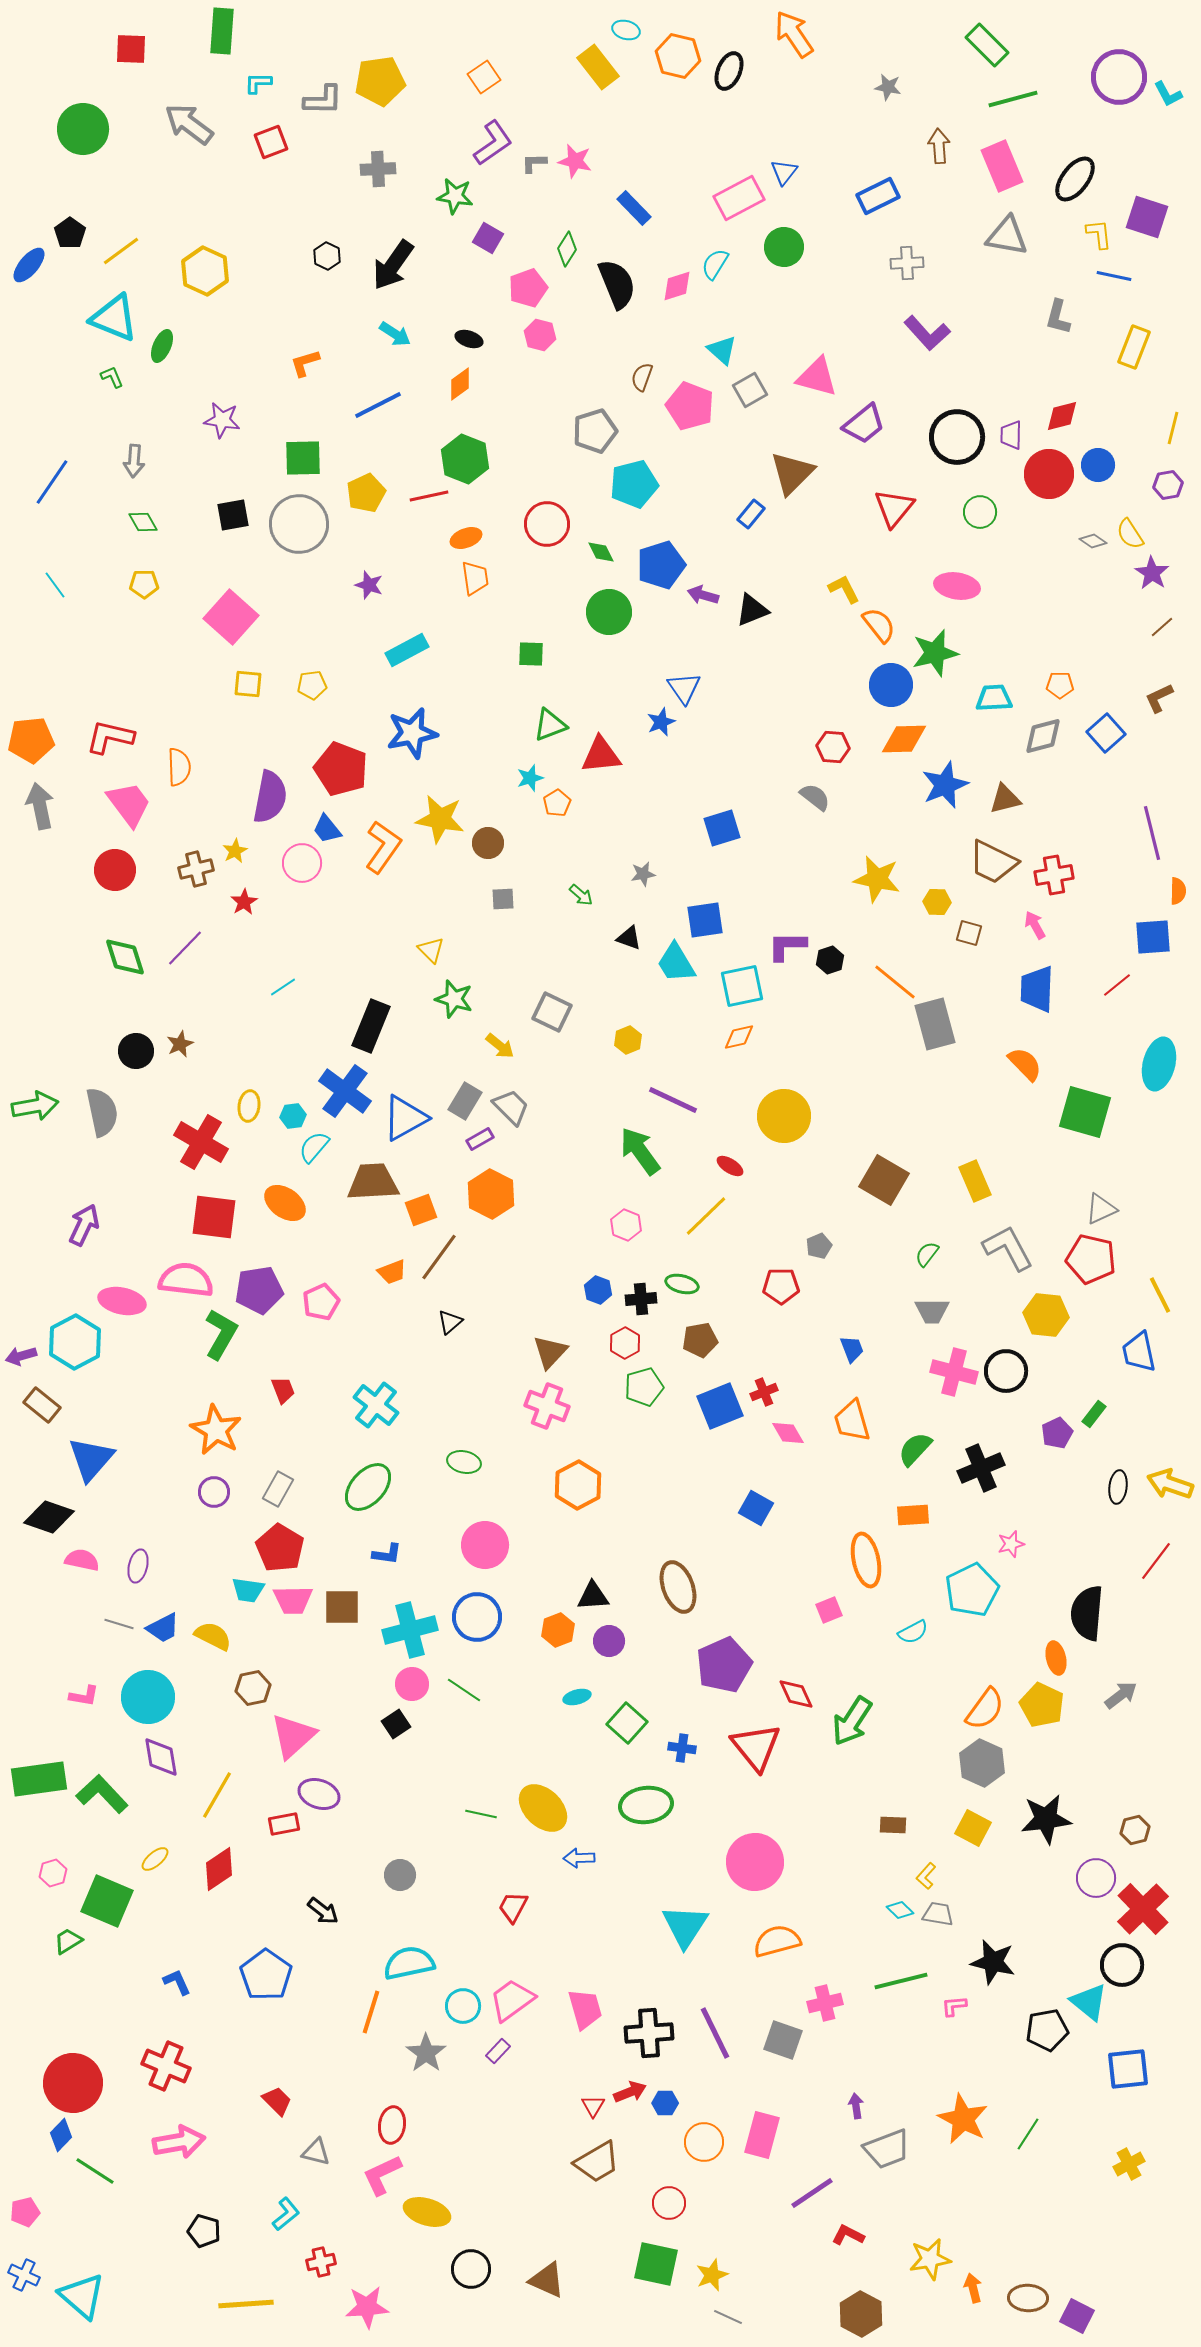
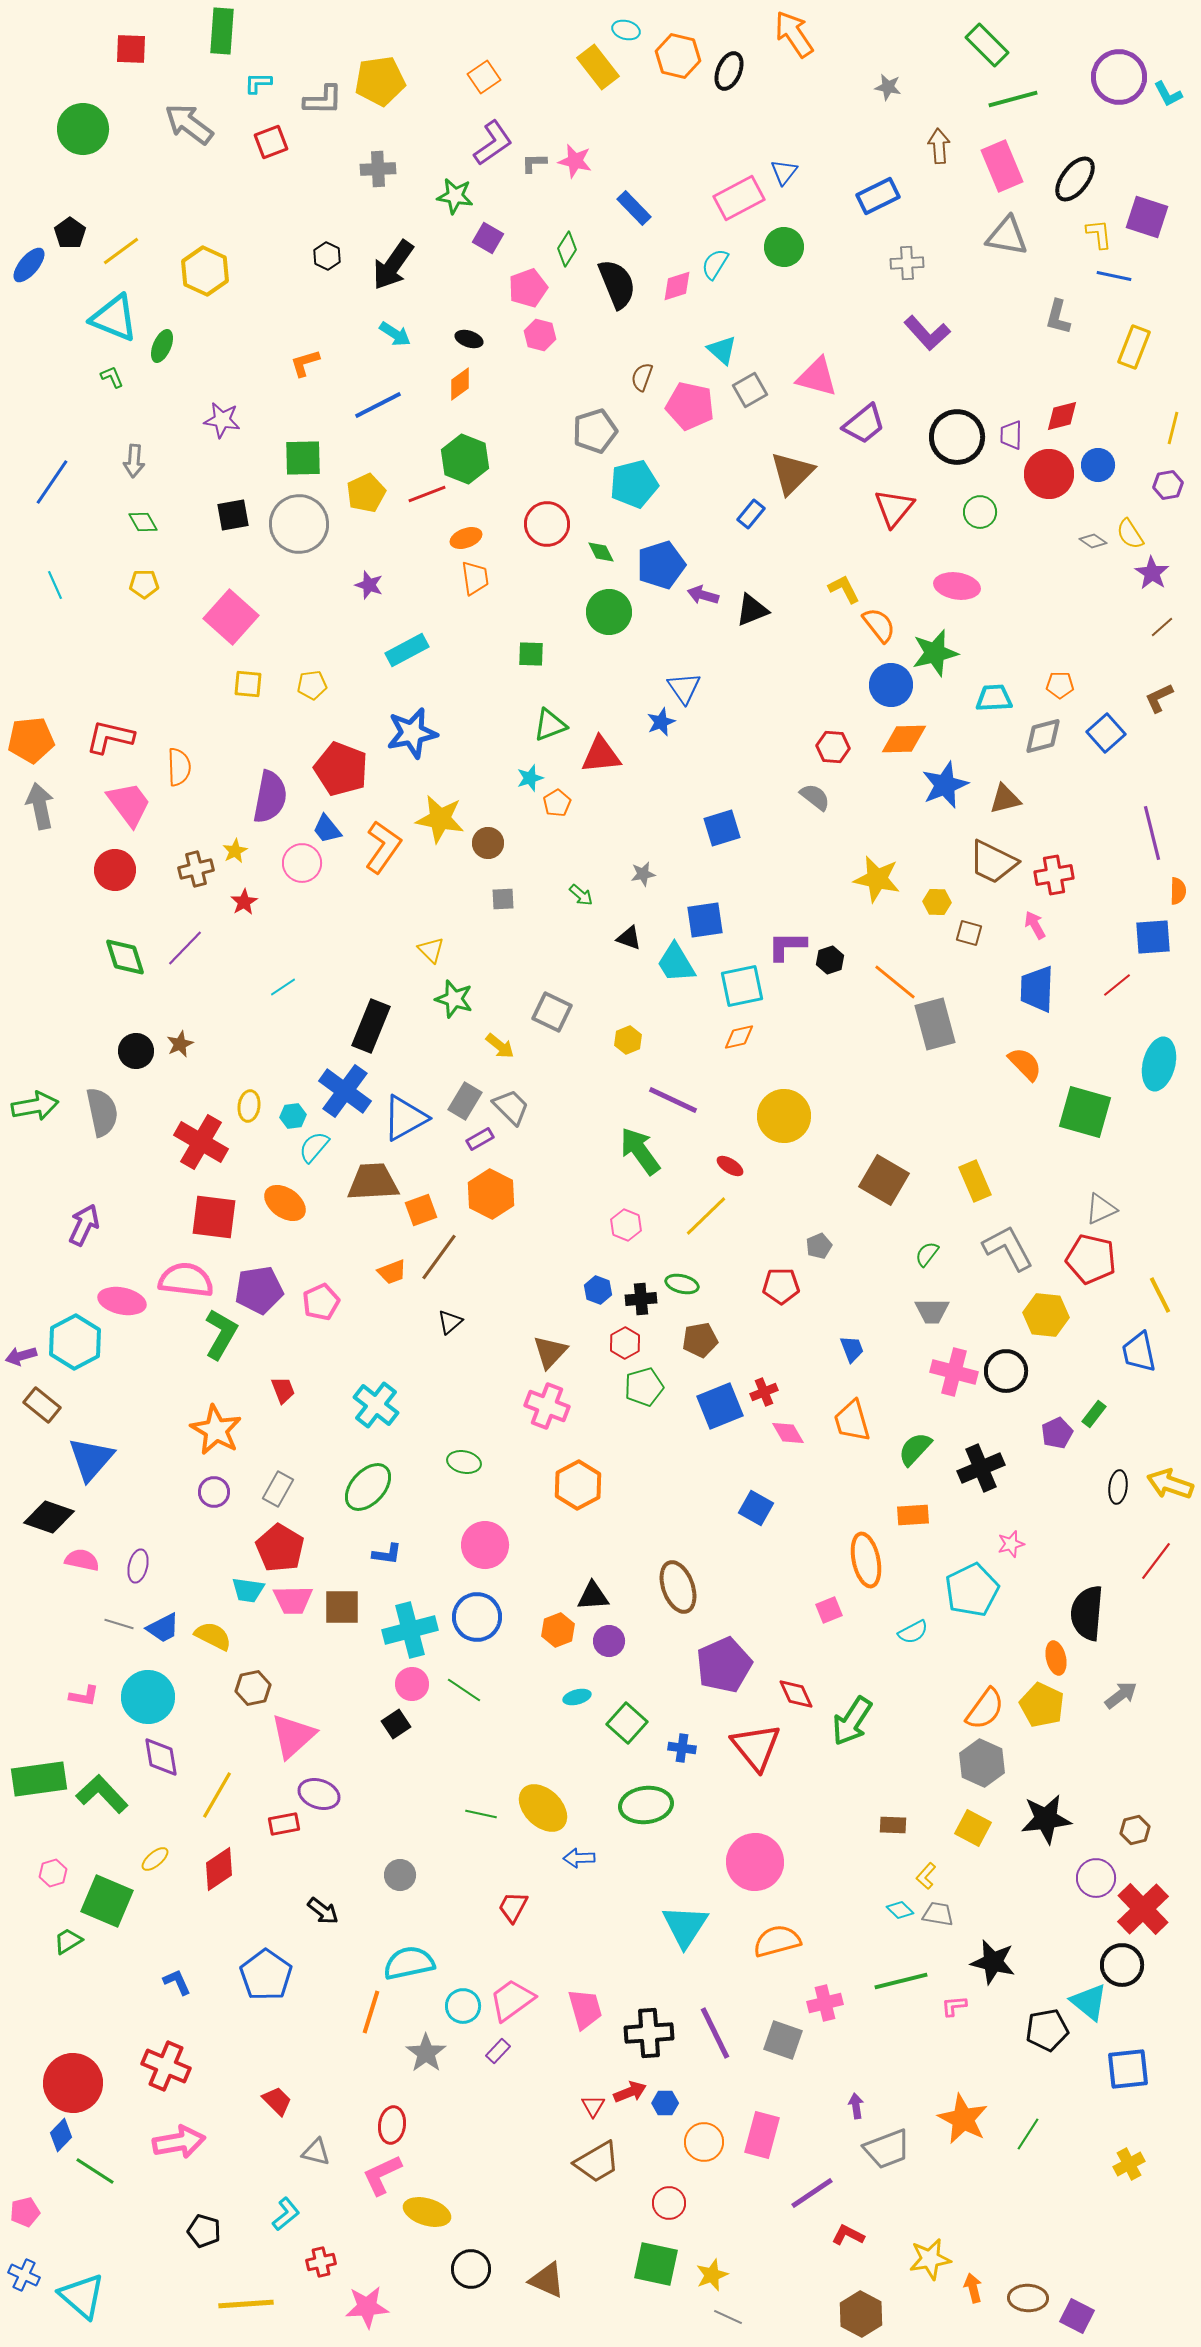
pink pentagon at (690, 406): rotated 9 degrees counterclockwise
red line at (429, 496): moved 2 px left, 2 px up; rotated 9 degrees counterclockwise
cyan line at (55, 585): rotated 12 degrees clockwise
